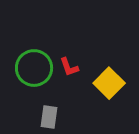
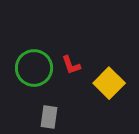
red L-shape: moved 2 px right, 2 px up
